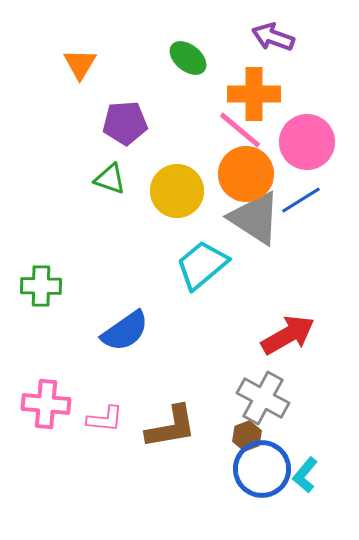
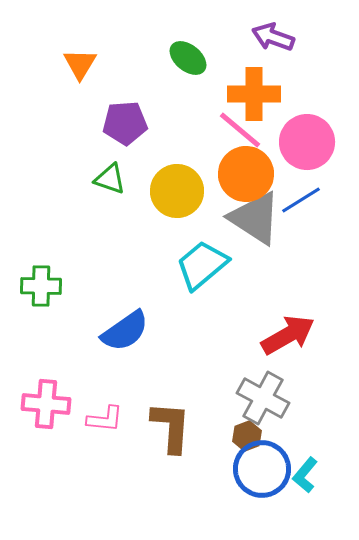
brown L-shape: rotated 76 degrees counterclockwise
